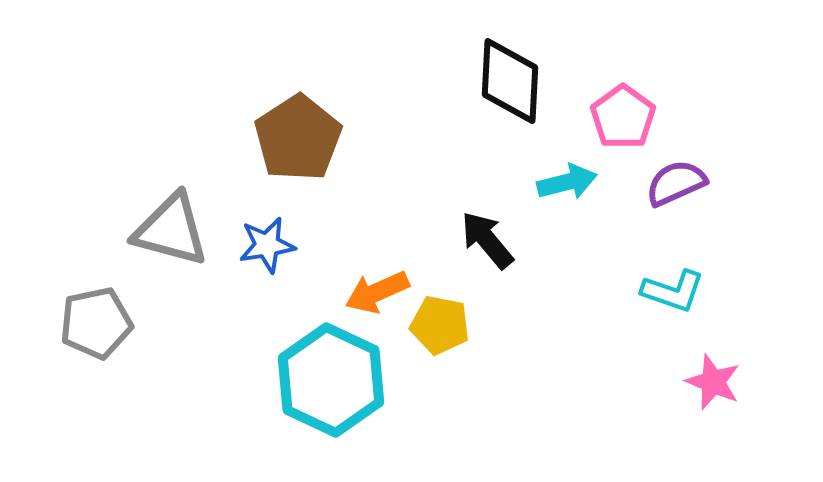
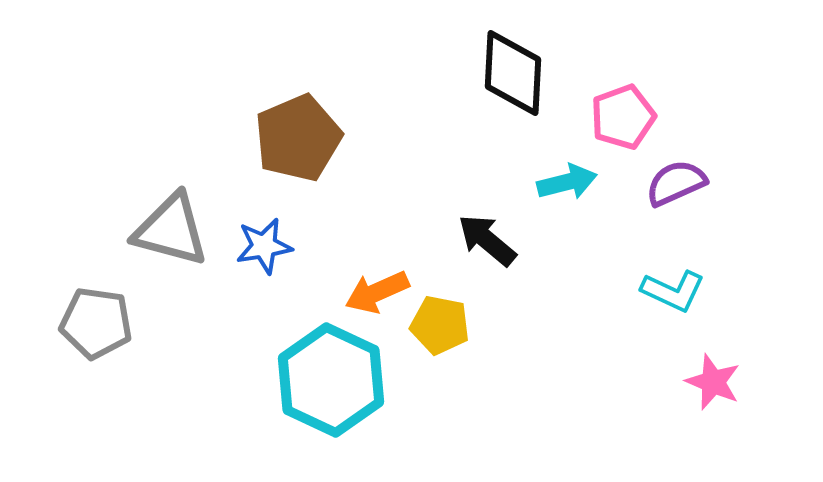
black diamond: moved 3 px right, 8 px up
pink pentagon: rotated 16 degrees clockwise
brown pentagon: rotated 10 degrees clockwise
black arrow: rotated 10 degrees counterclockwise
blue star: moved 3 px left, 1 px down
cyan L-shape: rotated 6 degrees clockwise
gray pentagon: rotated 20 degrees clockwise
